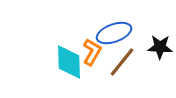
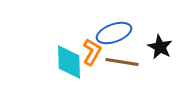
black star: rotated 25 degrees clockwise
brown line: rotated 60 degrees clockwise
